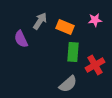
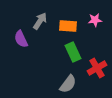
orange rectangle: moved 3 px right, 1 px up; rotated 18 degrees counterclockwise
green rectangle: rotated 30 degrees counterclockwise
red cross: moved 2 px right, 3 px down
gray semicircle: rotated 12 degrees counterclockwise
